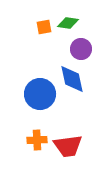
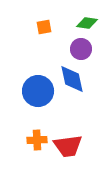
green diamond: moved 19 px right
blue circle: moved 2 px left, 3 px up
